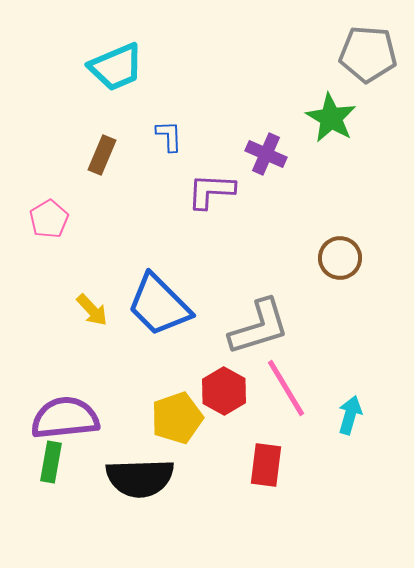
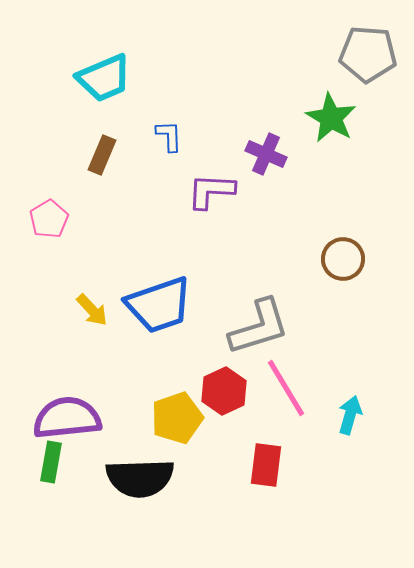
cyan trapezoid: moved 12 px left, 11 px down
brown circle: moved 3 px right, 1 px down
blue trapezoid: rotated 64 degrees counterclockwise
red hexagon: rotated 6 degrees clockwise
purple semicircle: moved 2 px right
